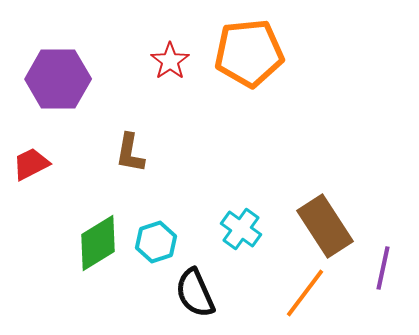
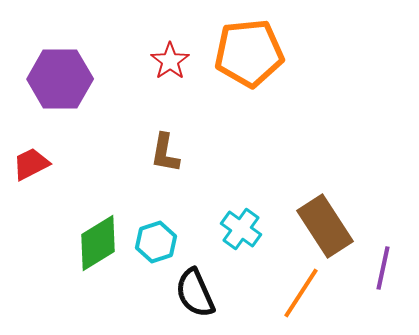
purple hexagon: moved 2 px right
brown L-shape: moved 35 px right
orange line: moved 4 px left; rotated 4 degrees counterclockwise
